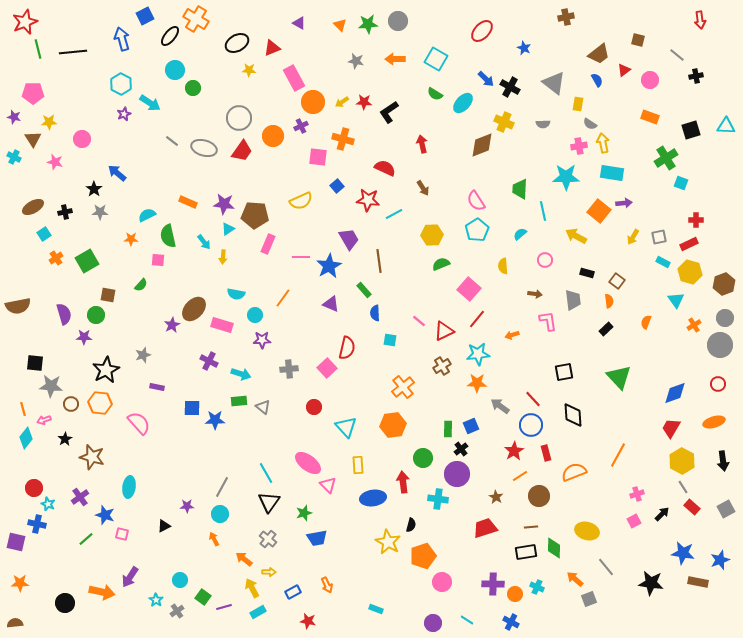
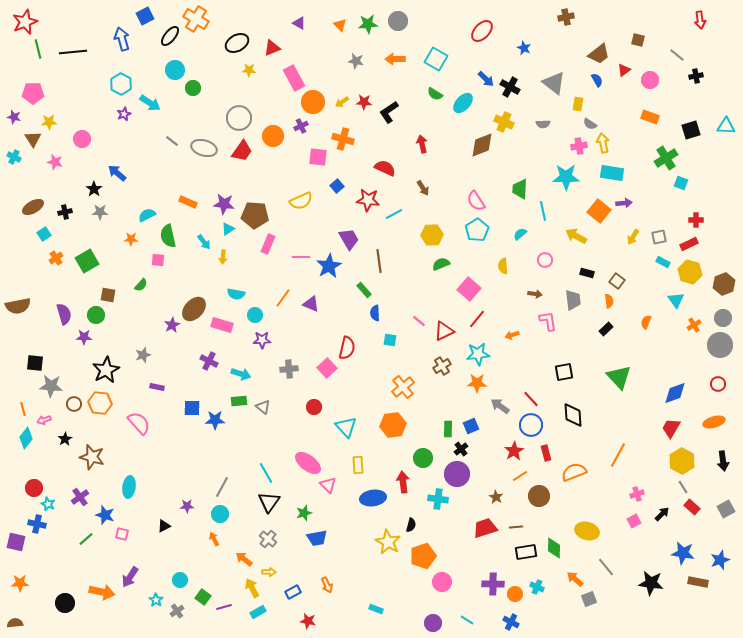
purple triangle at (331, 304): moved 20 px left
gray circle at (725, 318): moved 2 px left
red line at (533, 399): moved 2 px left
brown circle at (71, 404): moved 3 px right
brown line at (531, 527): moved 15 px left
